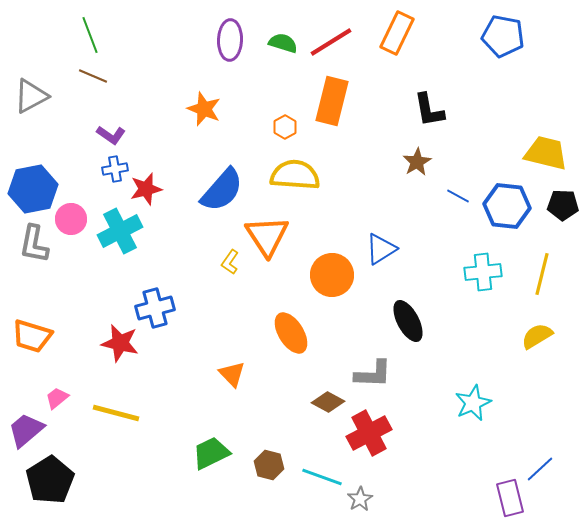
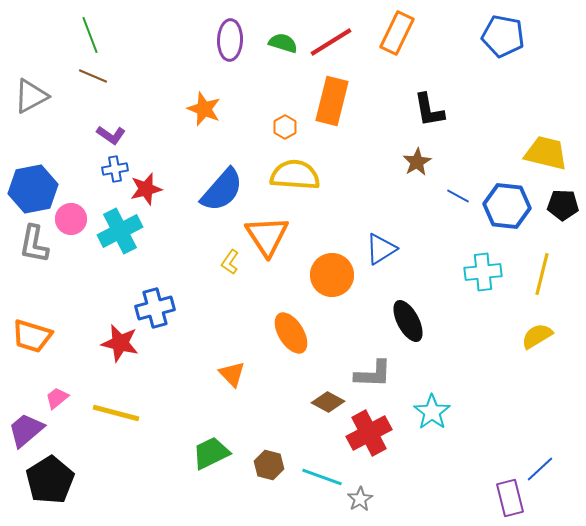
cyan star at (473, 403): moved 41 px left, 9 px down; rotated 12 degrees counterclockwise
